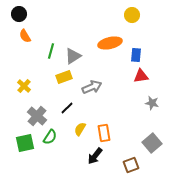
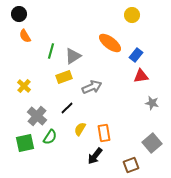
orange ellipse: rotated 50 degrees clockwise
blue rectangle: rotated 32 degrees clockwise
